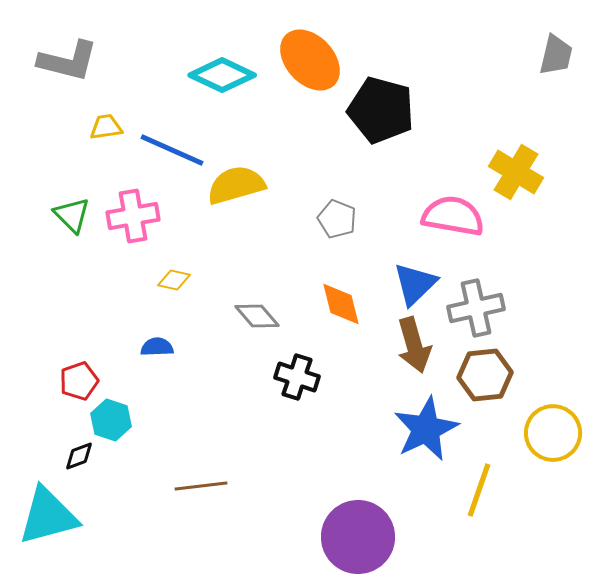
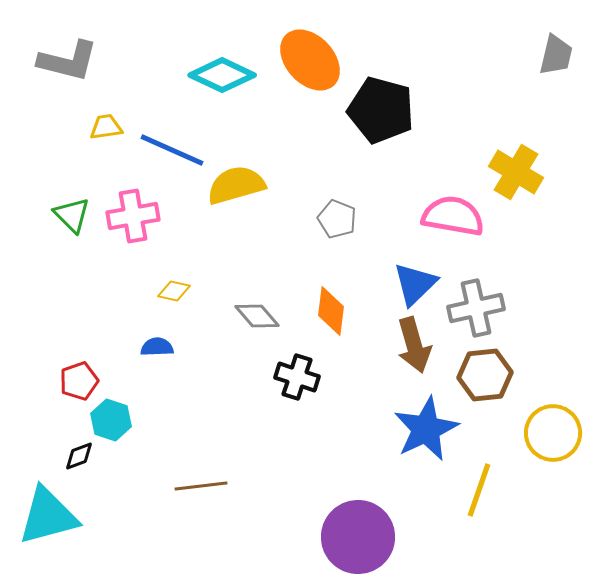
yellow diamond: moved 11 px down
orange diamond: moved 10 px left, 7 px down; rotated 21 degrees clockwise
